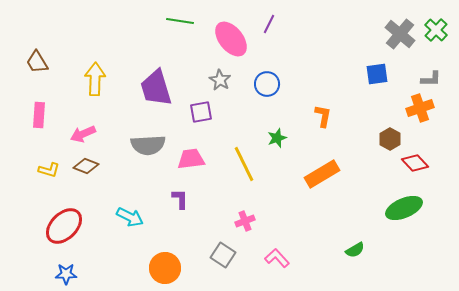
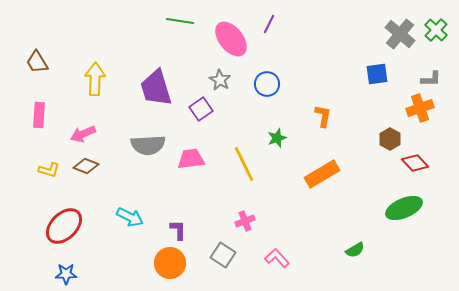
purple square: moved 3 px up; rotated 25 degrees counterclockwise
purple L-shape: moved 2 px left, 31 px down
orange circle: moved 5 px right, 5 px up
